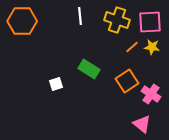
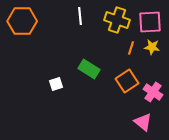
orange line: moved 1 px left, 1 px down; rotated 32 degrees counterclockwise
pink cross: moved 2 px right, 2 px up
pink triangle: moved 1 px right, 2 px up
